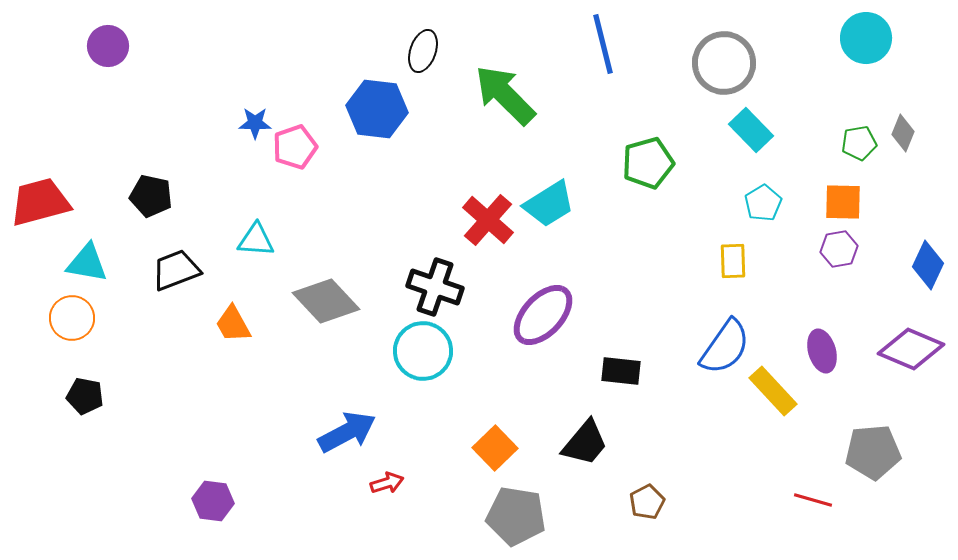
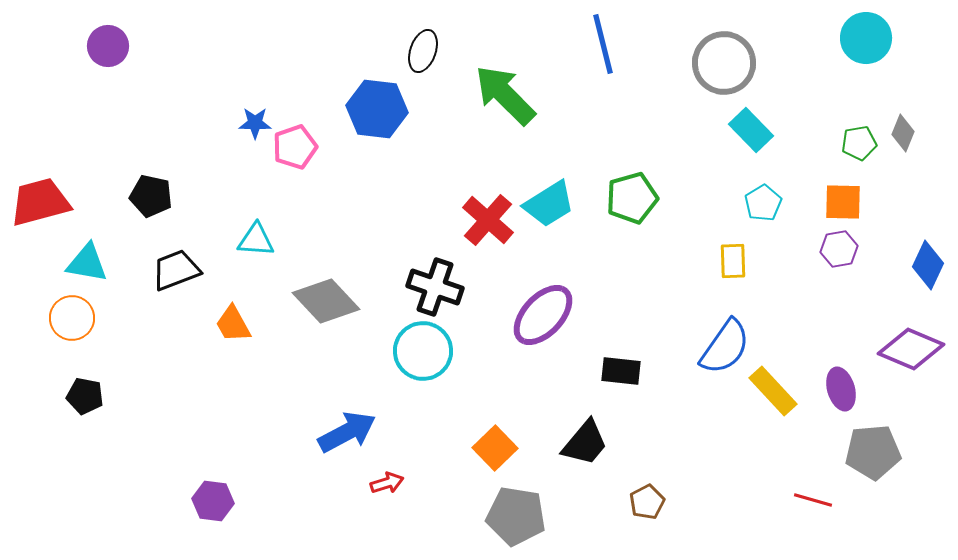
green pentagon at (648, 163): moved 16 px left, 35 px down
purple ellipse at (822, 351): moved 19 px right, 38 px down
